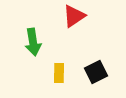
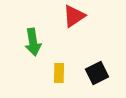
black square: moved 1 px right, 1 px down
